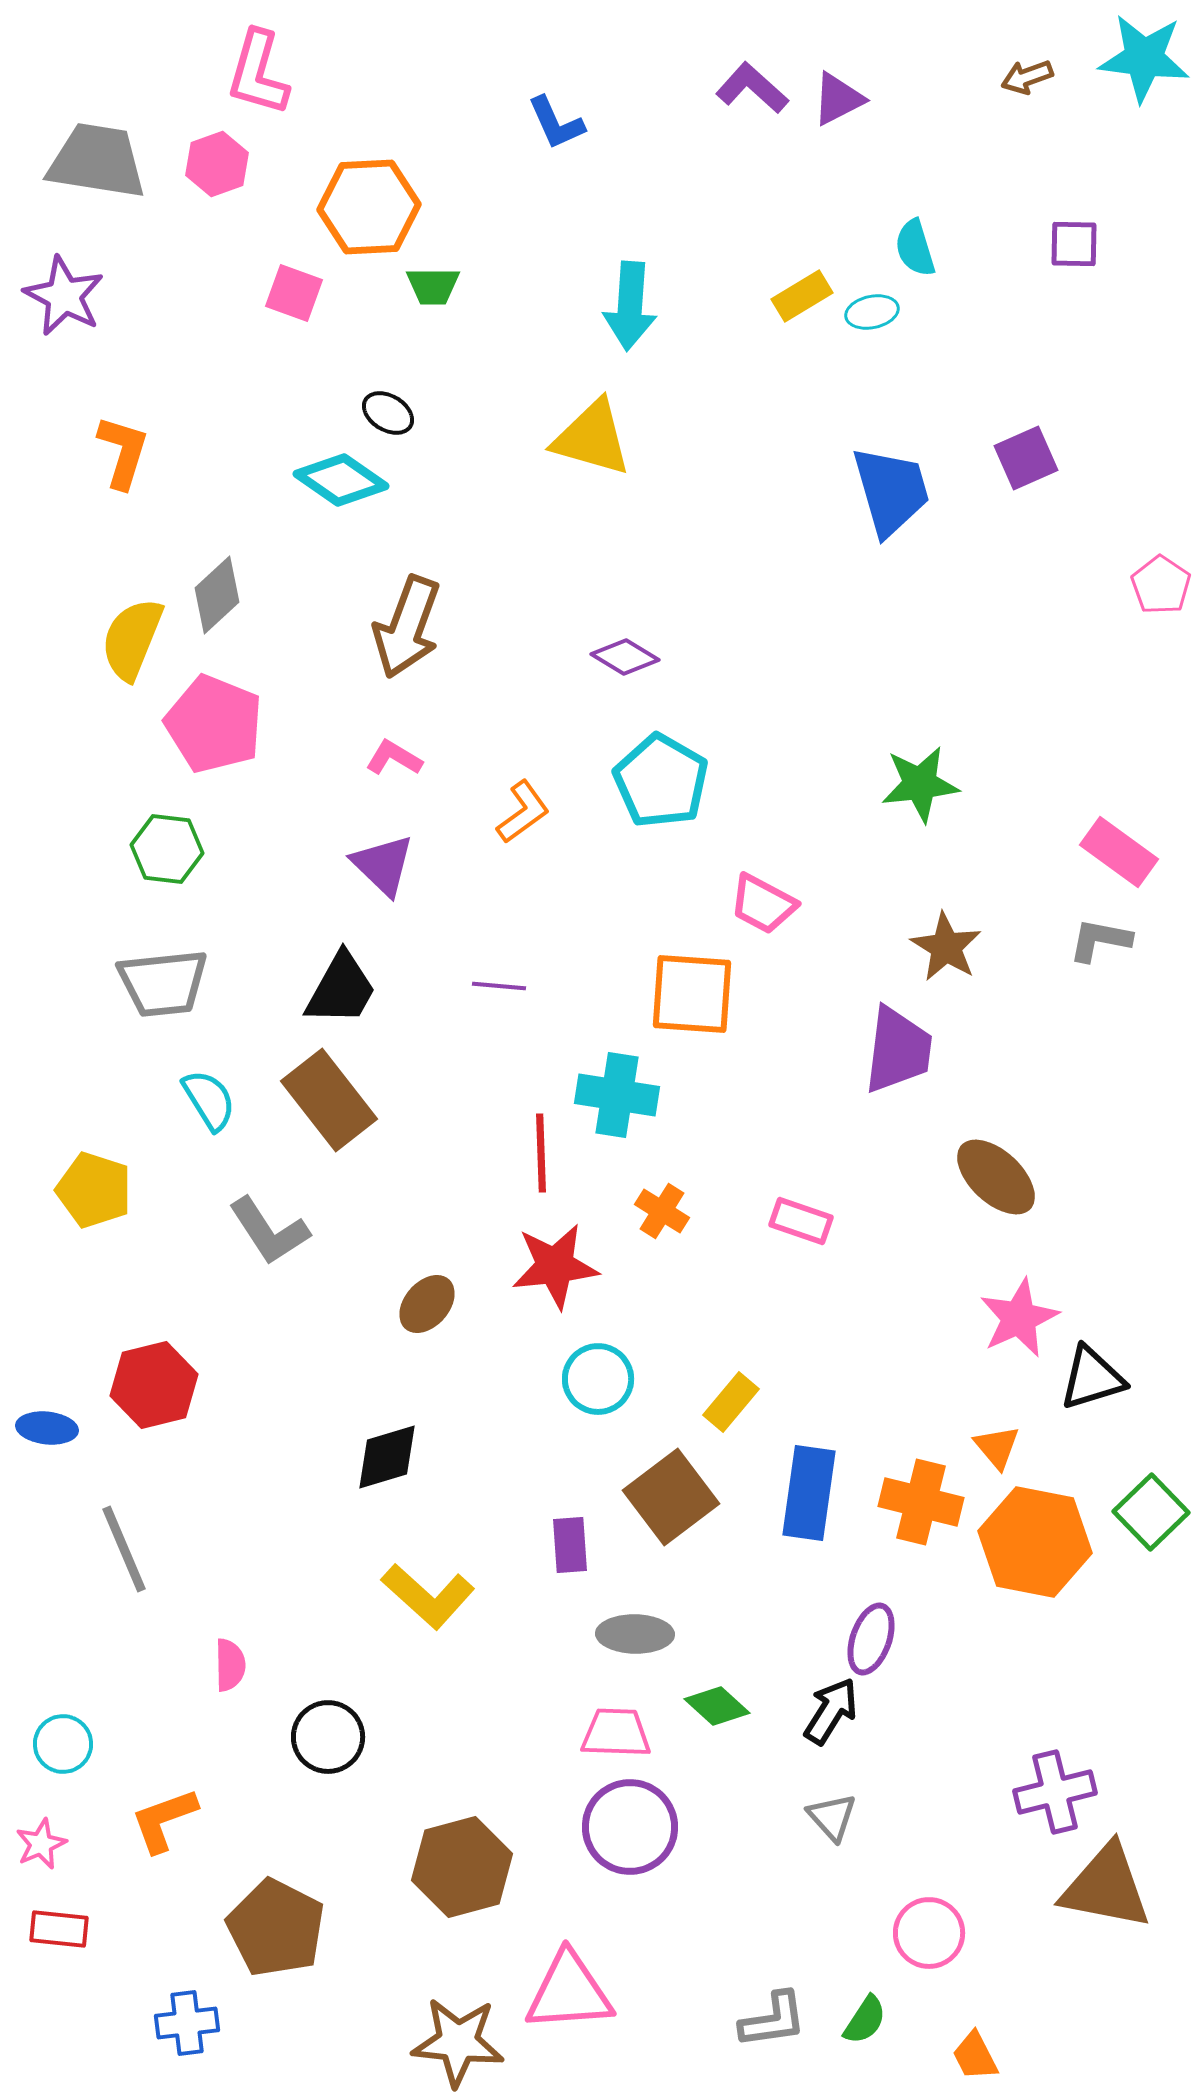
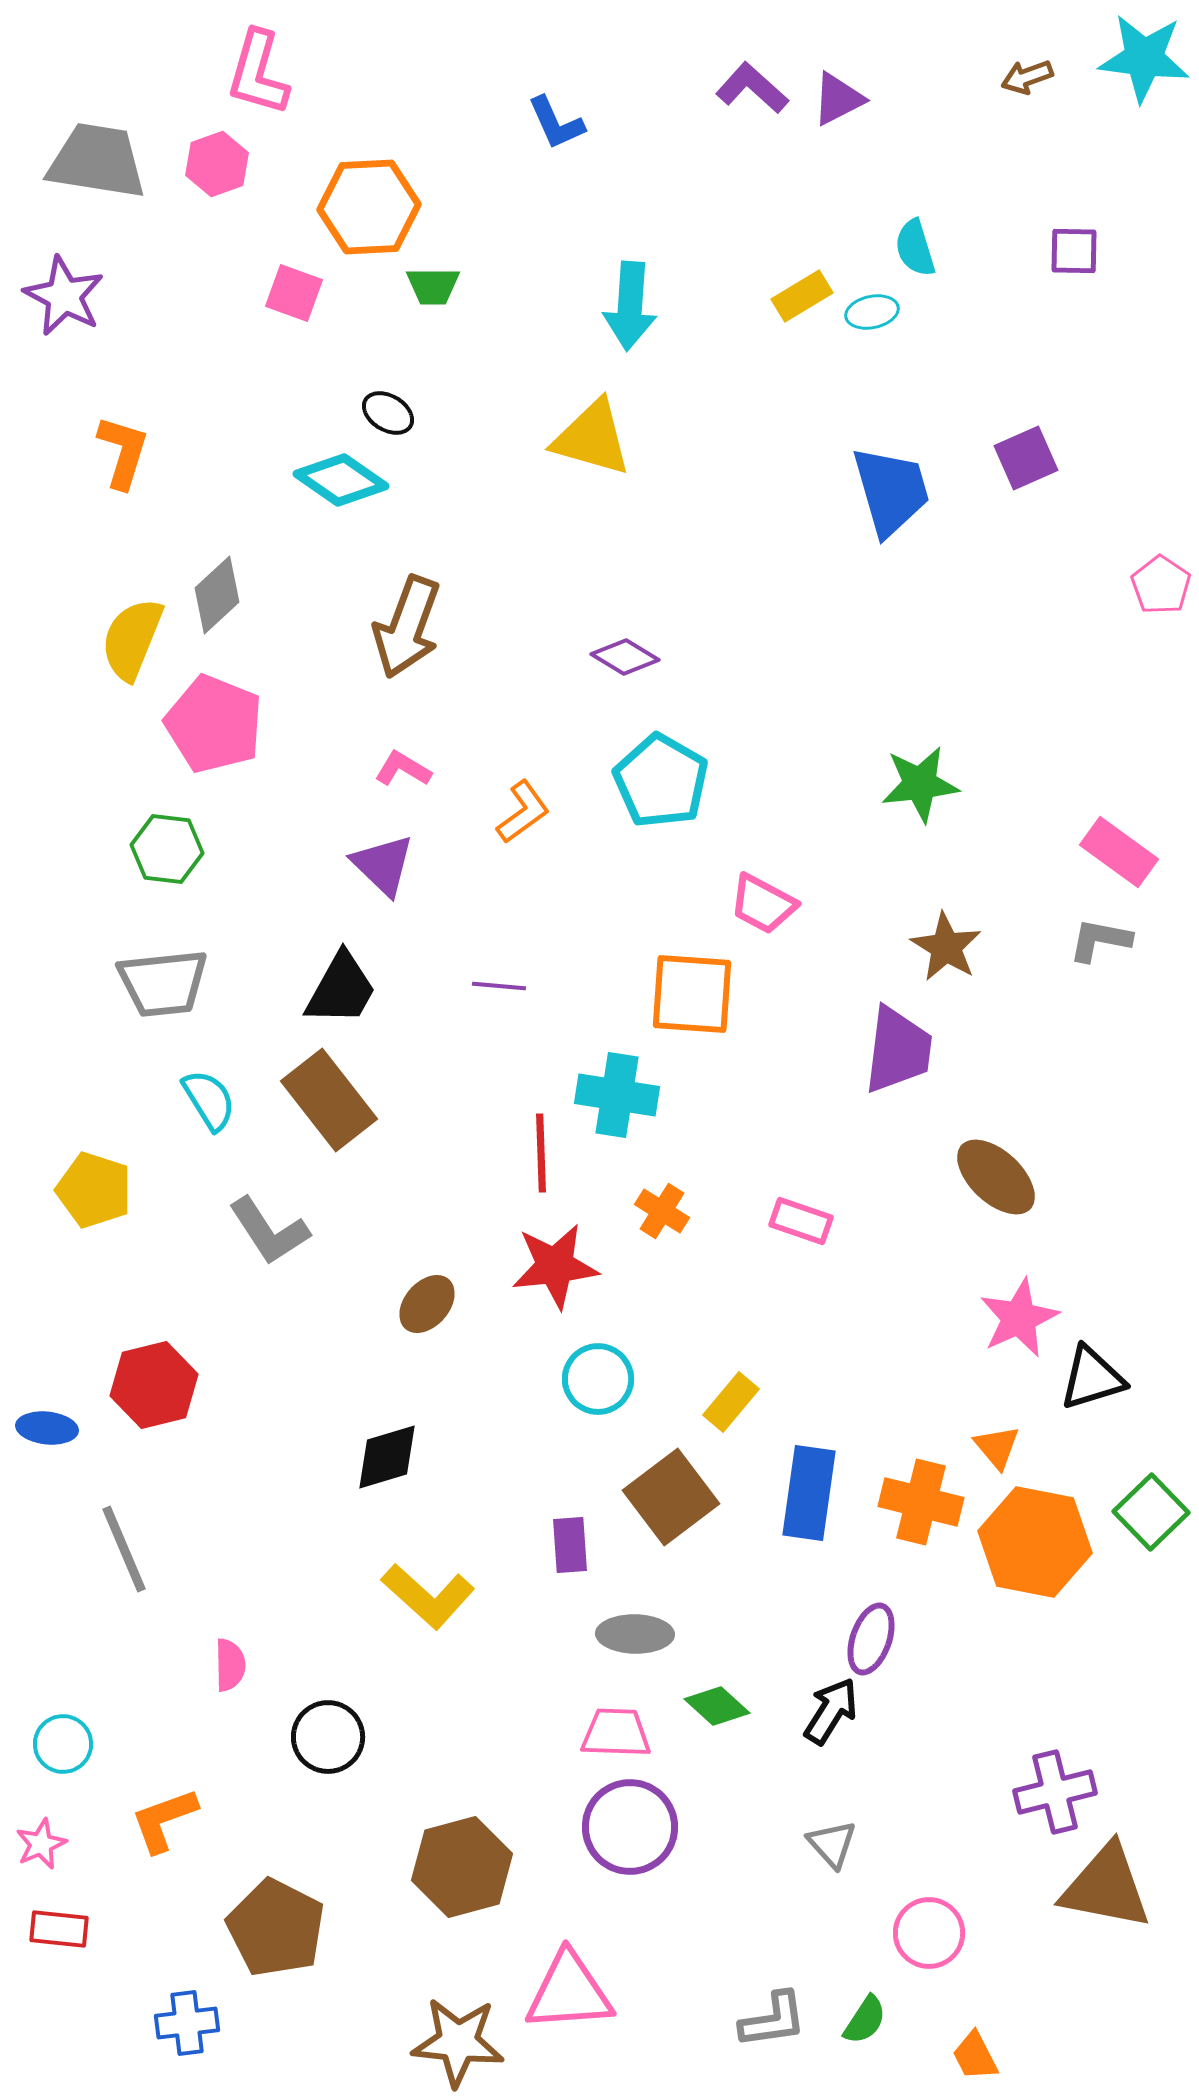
purple square at (1074, 244): moved 7 px down
pink L-shape at (394, 758): moved 9 px right, 11 px down
gray triangle at (832, 1817): moved 27 px down
